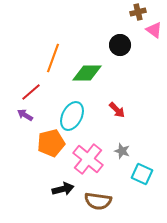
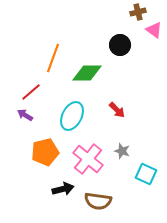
orange pentagon: moved 6 px left, 9 px down
cyan square: moved 4 px right
